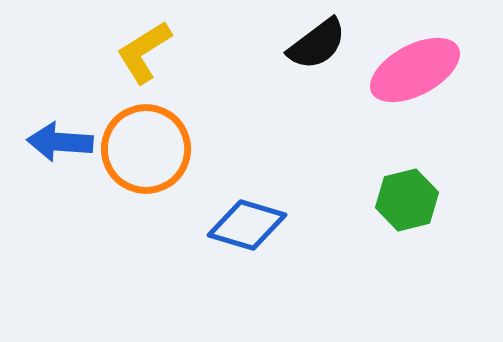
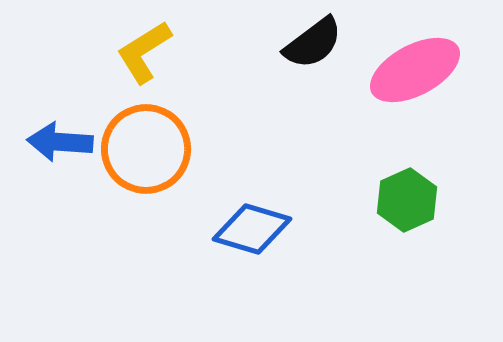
black semicircle: moved 4 px left, 1 px up
green hexagon: rotated 10 degrees counterclockwise
blue diamond: moved 5 px right, 4 px down
